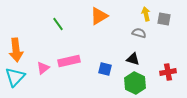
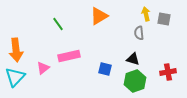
gray semicircle: rotated 112 degrees counterclockwise
pink rectangle: moved 5 px up
green hexagon: moved 2 px up; rotated 15 degrees clockwise
